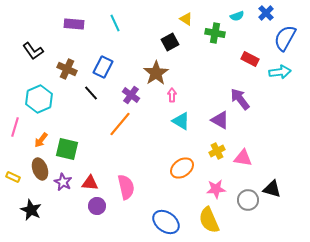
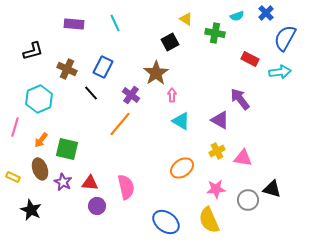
black L-shape: rotated 70 degrees counterclockwise
